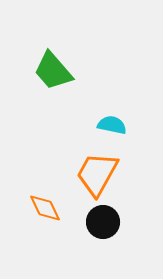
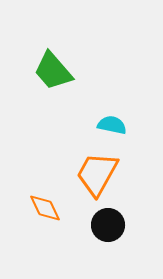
black circle: moved 5 px right, 3 px down
